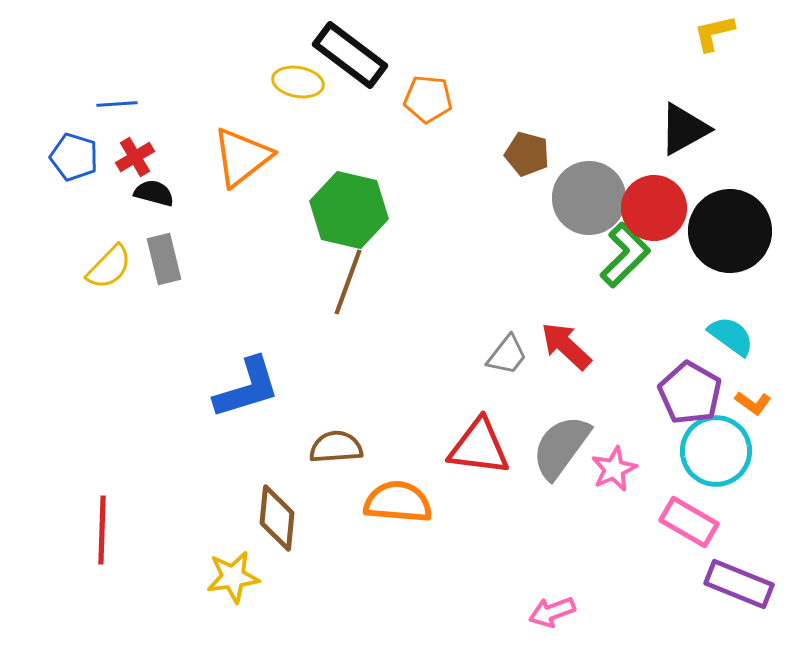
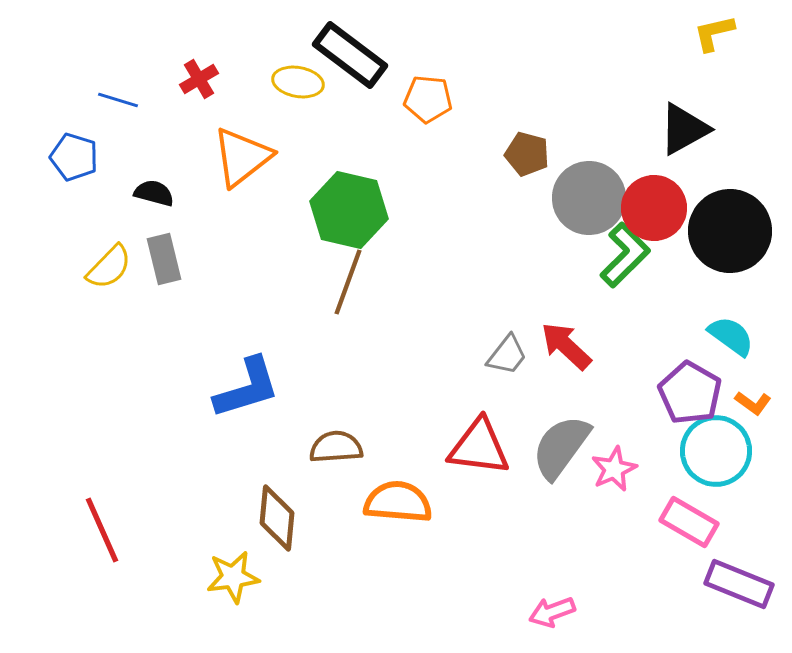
blue line: moved 1 px right, 4 px up; rotated 21 degrees clockwise
red cross: moved 64 px right, 78 px up
red line: rotated 26 degrees counterclockwise
